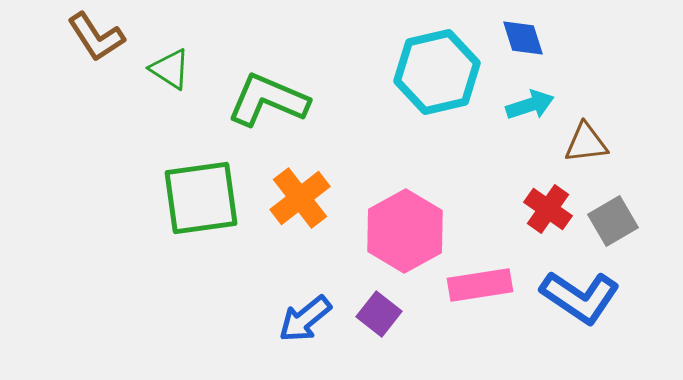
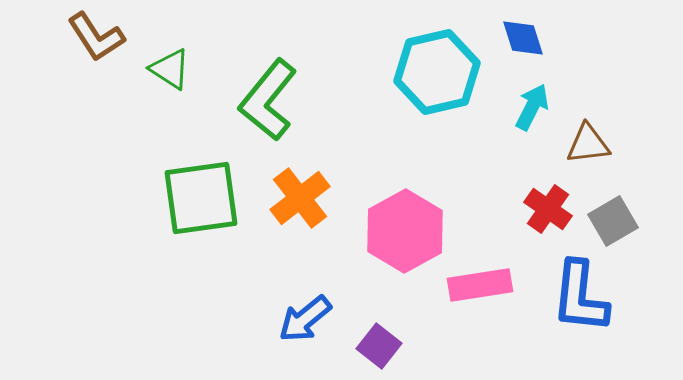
green L-shape: rotated 74 degrees counterclockwise
cyan arrow: moved 2 px right, 2 px down; rotated 45 degrees counterclockwise
brown triangle: moved 2 px right, 1 px down
blue L-shape: rotated 62 degrees clockwise
purple square: moved 32 px down
